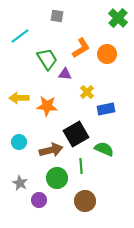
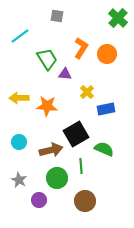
orange L-shape: rotated 25 degrees counterclockwise
gray star: moved 1 px left, 3 px up
